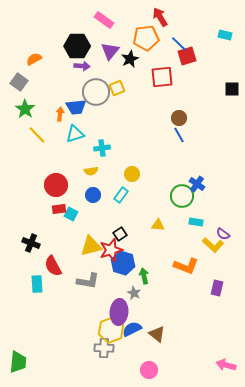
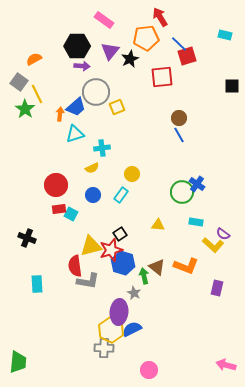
yellow square at (117, 88): moved 19 px down
black square at (232, 89): moved 3 px up
blue trapezoid at (76, 107): rotated 35 degrees counterclockwise
yellow line at (37, 135): moved 41 px up; rotated 18 degrees clockwise
yellow semicircle at (91, 171): moved 1 px right, 3 px up; rotated 16 degrees counterclockwise
green circle at (182, 196): moved 4 px up
black cross at (31, 243): moved 4 px left, 5 px up
red semicircle at (53, 266): moved 22 px right; rotated 20 degrees clockwise
yellow hexagon at (111, 330): rotated 15 degrees counterclockwise
brown triangle at (157, 334): moved 67 px up
